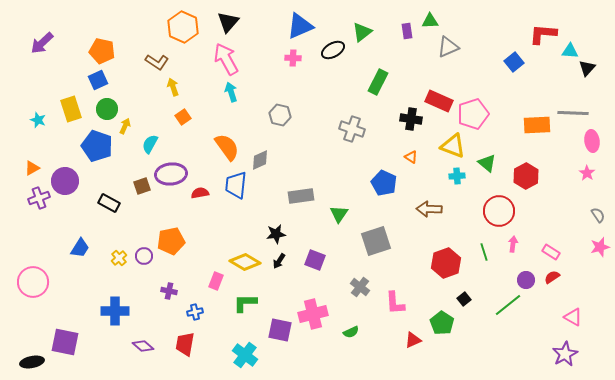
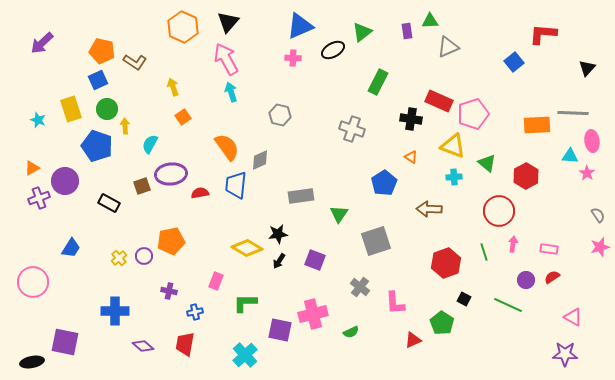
cyan triangle at (570, 51): moved 105 px down
brown L-shape at (157, 62): moved 22 px left
yellow arrow at (125, 126): rotated 28 degrees counterclockwise
cyan cross at (457, 176): moved 3 px left, 1 px down
blue pentagon at (384, 183): rotated 15 degrees clockwise
black star at (276, 234): moved 2 px right
blue trapezoid at (80, 248): moved 9 px left
pink rectangle at (551, 252): moved 2 px left, 3 px up; rotated 24 degrees counterclockwise
yellow diamond at (245, 262): moved 2 px right, 14 px up
black square at (464, 299): rotated 24 degrees counterclockwise
green line at (508, 305): rotated 64 degrees clockwise
purple star at (565, 354): rotated 30 degrees clockwise
cyan cross at (245, 355): rotated 10 degrees clockwise
